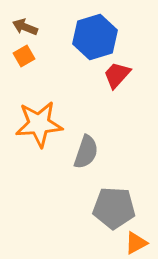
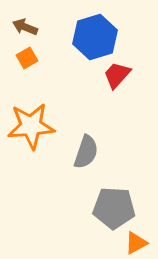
orange square: moved 3 px right, 2 px down
orange star: moved 8 px left, 2 px down
